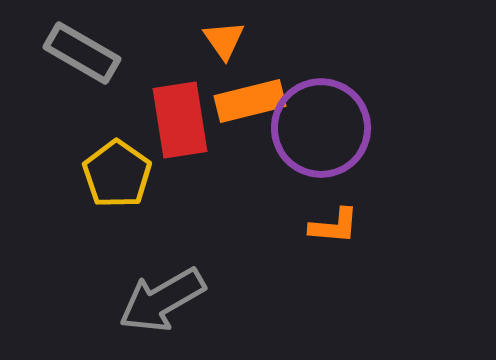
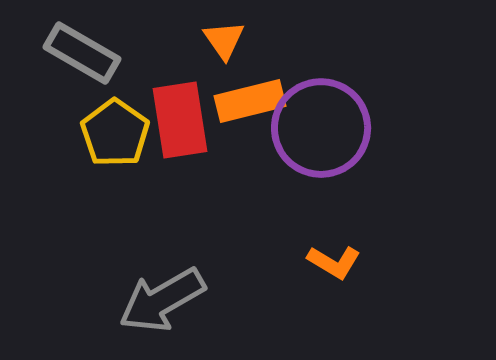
yellow pentagon: moved 2 px left, 41 px up
orange L-shape: moved 36 px down; rotated 26 degrees clockwise
